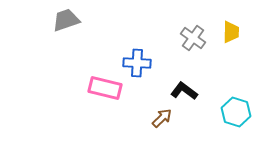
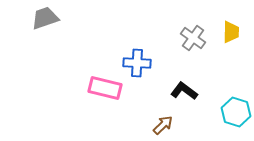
gray trapezoid: moved 21 px left, 2 px up
brown arrow: moved 1 px right, 7 px down
